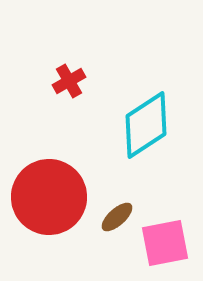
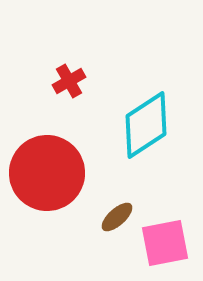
red circle: moved 2 px left, 24 px up
